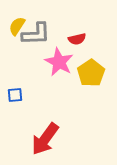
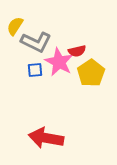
yellow semicircle: moved 2 px left
gray L-shape: moved 8 px down; rotated 28 degrees clockwise
red semicircle: moved 12 px down
blue square: moved 20 px right, 25 px up
red arrow: moved 1 px right, 1 px up; rotated 64 degrees clockwise
